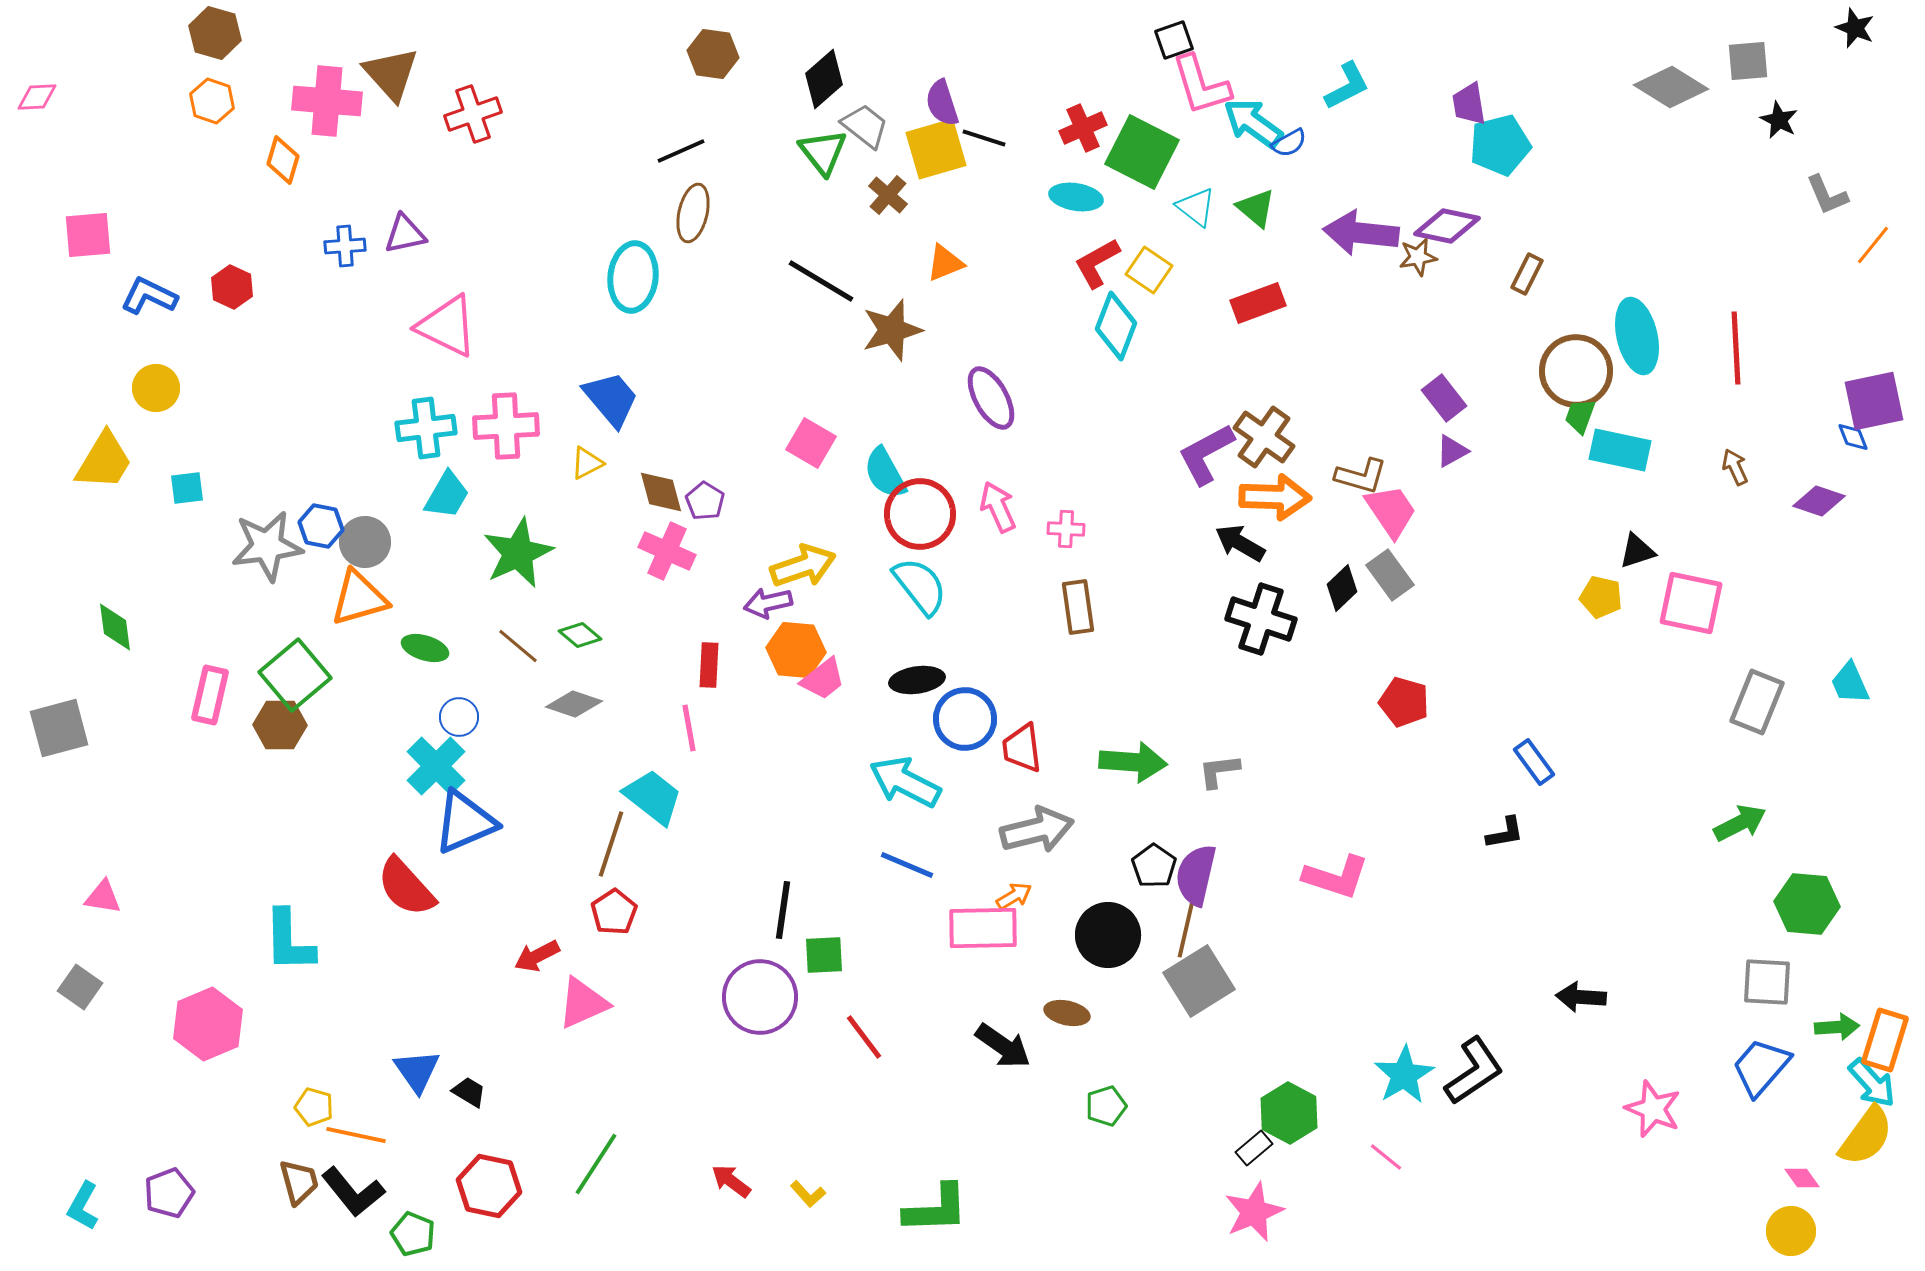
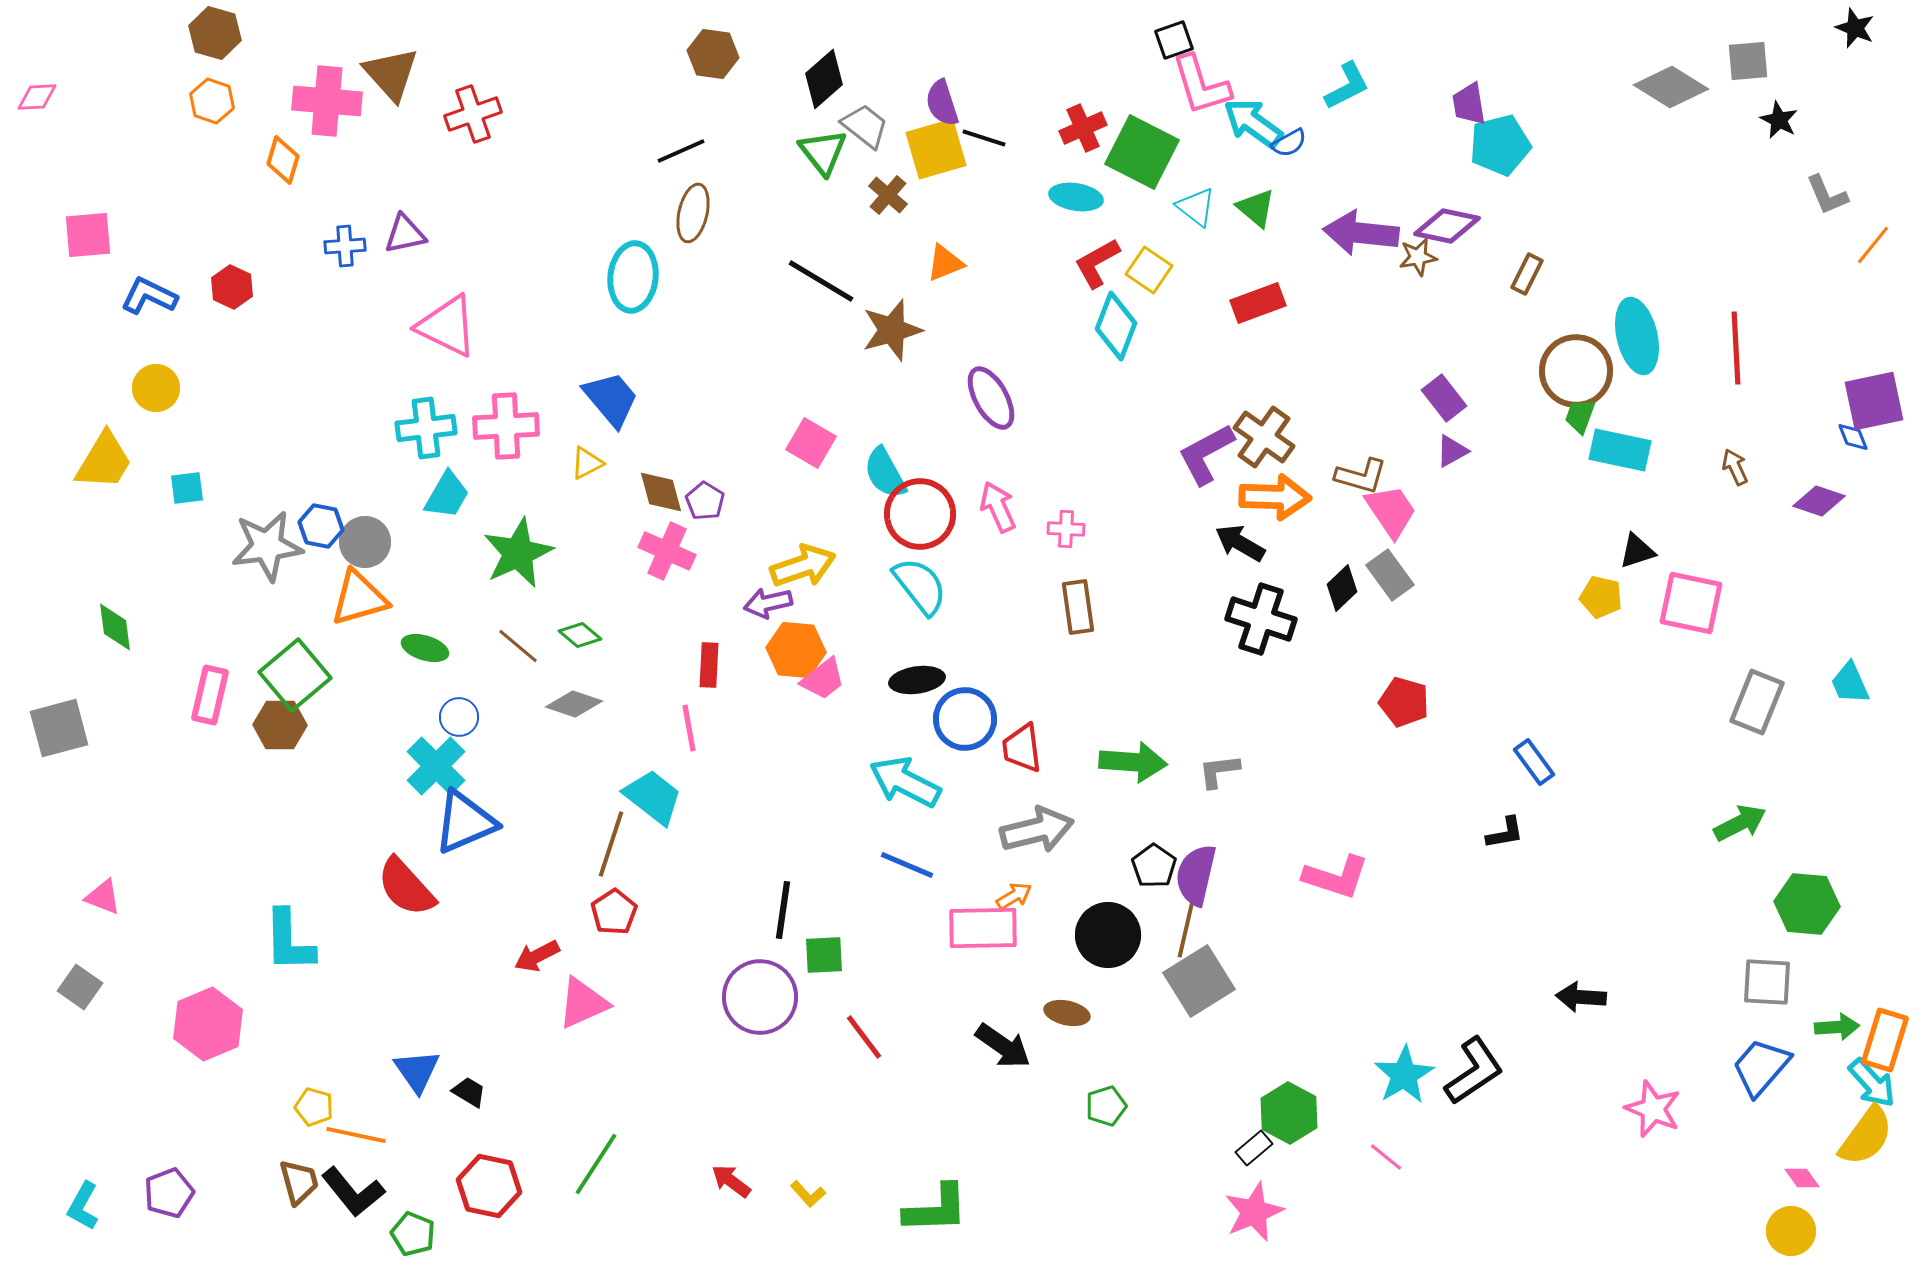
pink triangle at (103, 897): rotated 12 degrees clockwise
